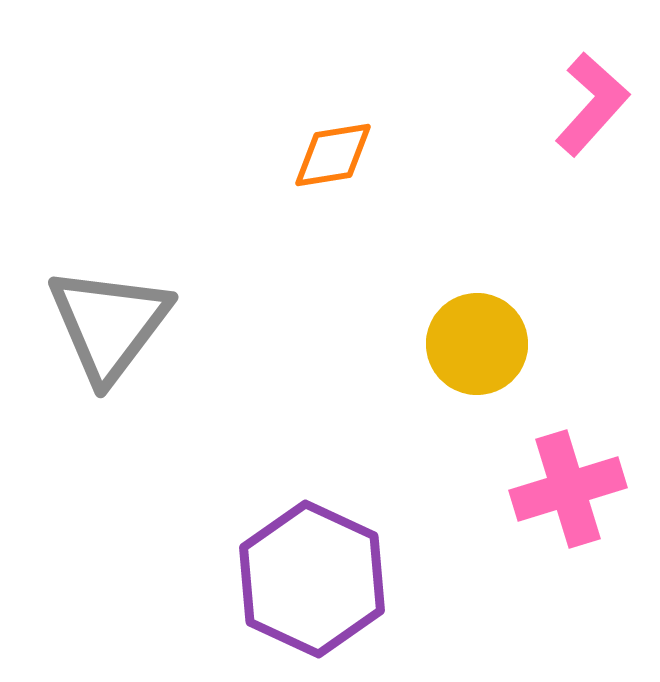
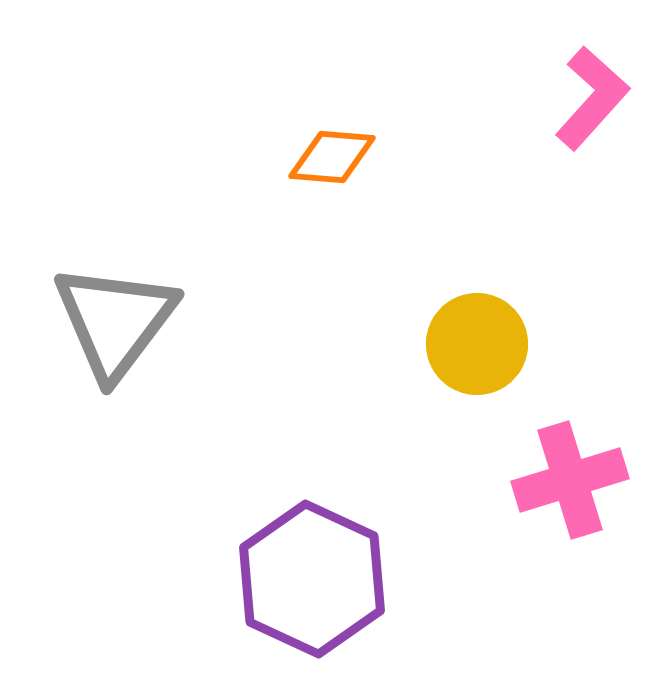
pink L-shape: moved 6 px up
orange diamond: moved 1 px left, 2 px down; rotated 14 degrees clockwise
gray triangle: moved 6 px right, 3 px up
pink cross: moved 2 px right, 9 px up
